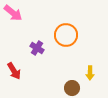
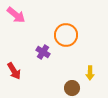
pink arrow: moved 3 px right, 2 px down
purple cross: moved 6 px right, 4 px down
